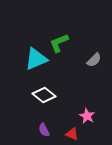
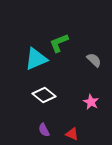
gray semicircle: rotated 91 degrees counterclockwise
pink star: moved 4 px right, 14 px up
